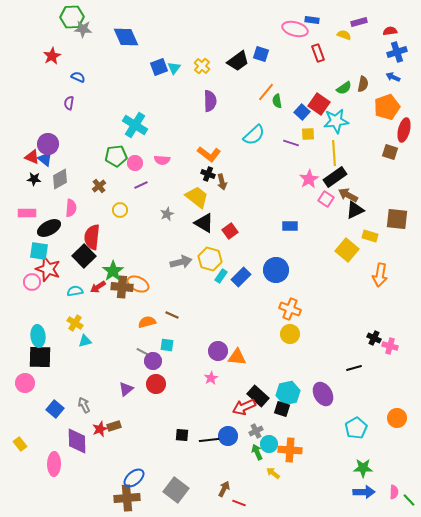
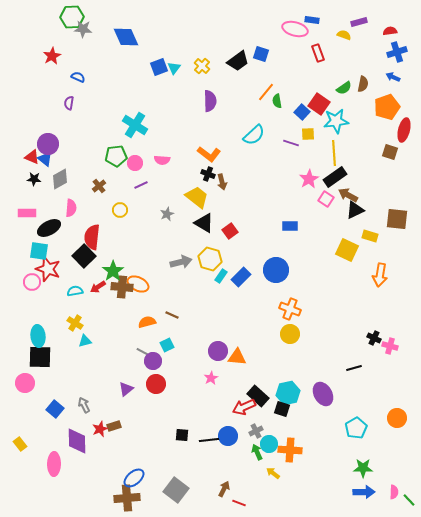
yellow square at (347, 250): rotated 15 degrees counterclockwise
cyan square at (167, 345): rotated 32 degrees counterclockwise
